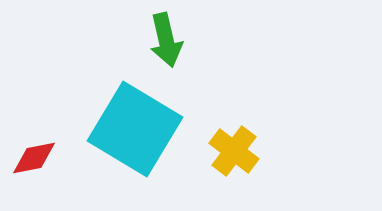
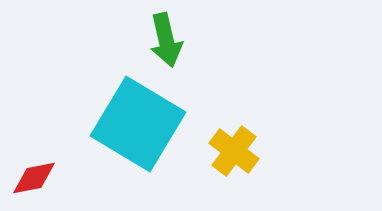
cyan square: moved 3 px right, 5 px up
red diamond: moved 20 px down
